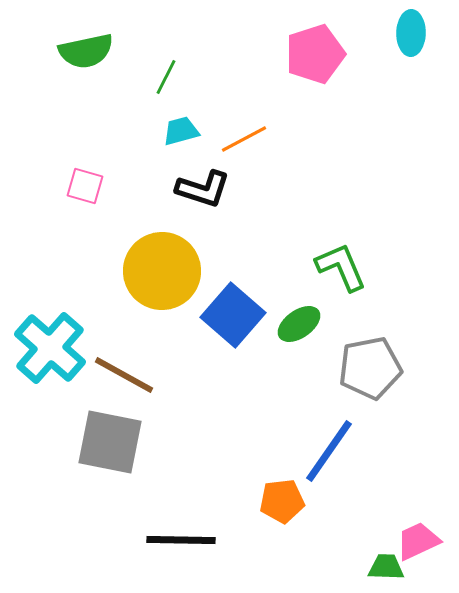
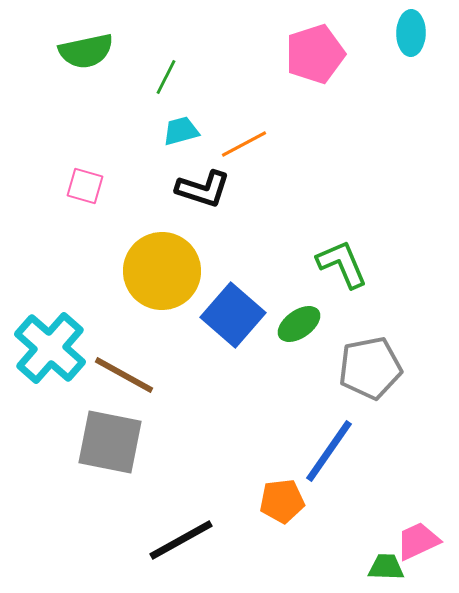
orange line: moved 5 px down
green L-shape: moved 1 px right, 3 px up
black line: rotated 30 degrees counterclockwise
